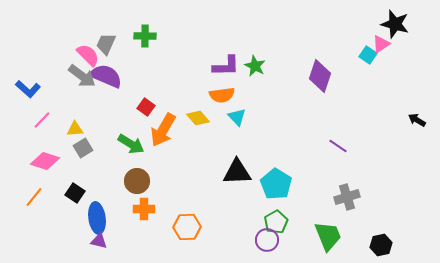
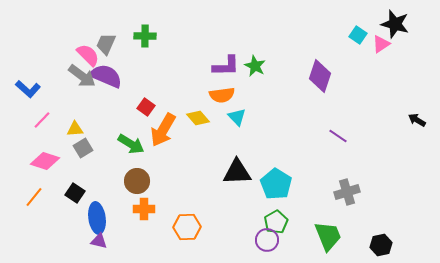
cyan square: moved 10 px left, 20 px up
purple line: moved 10 px up
gray cross: moved 5 px up
